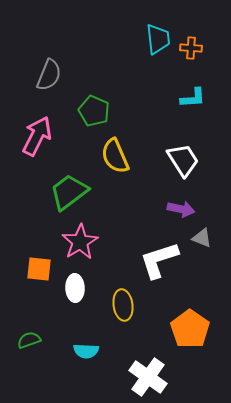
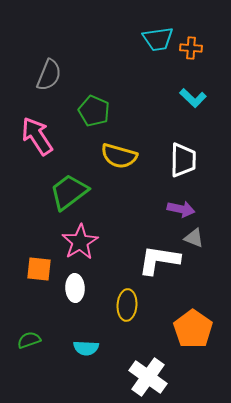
cyan trapezoid: rotated 88 degrees clockwise
cyan L-shape: rotated 48 degrees clockwise
pink arrow: rotated 60 degrees counterclockwise
yellow semicircle: moved 4 px right; rotated 51 degrees counterclockwise
white trapezoid: rotated 33 degrees clockwise
gray triangle: moved 8 px left
white L-shape: rotated 27 degrees clockwise
yellow ellipse: moved 4 px right; rotated 12 degrees clockwise
orange pentagon: moved 3 px right
cyan semicircle: moved 3 px up
